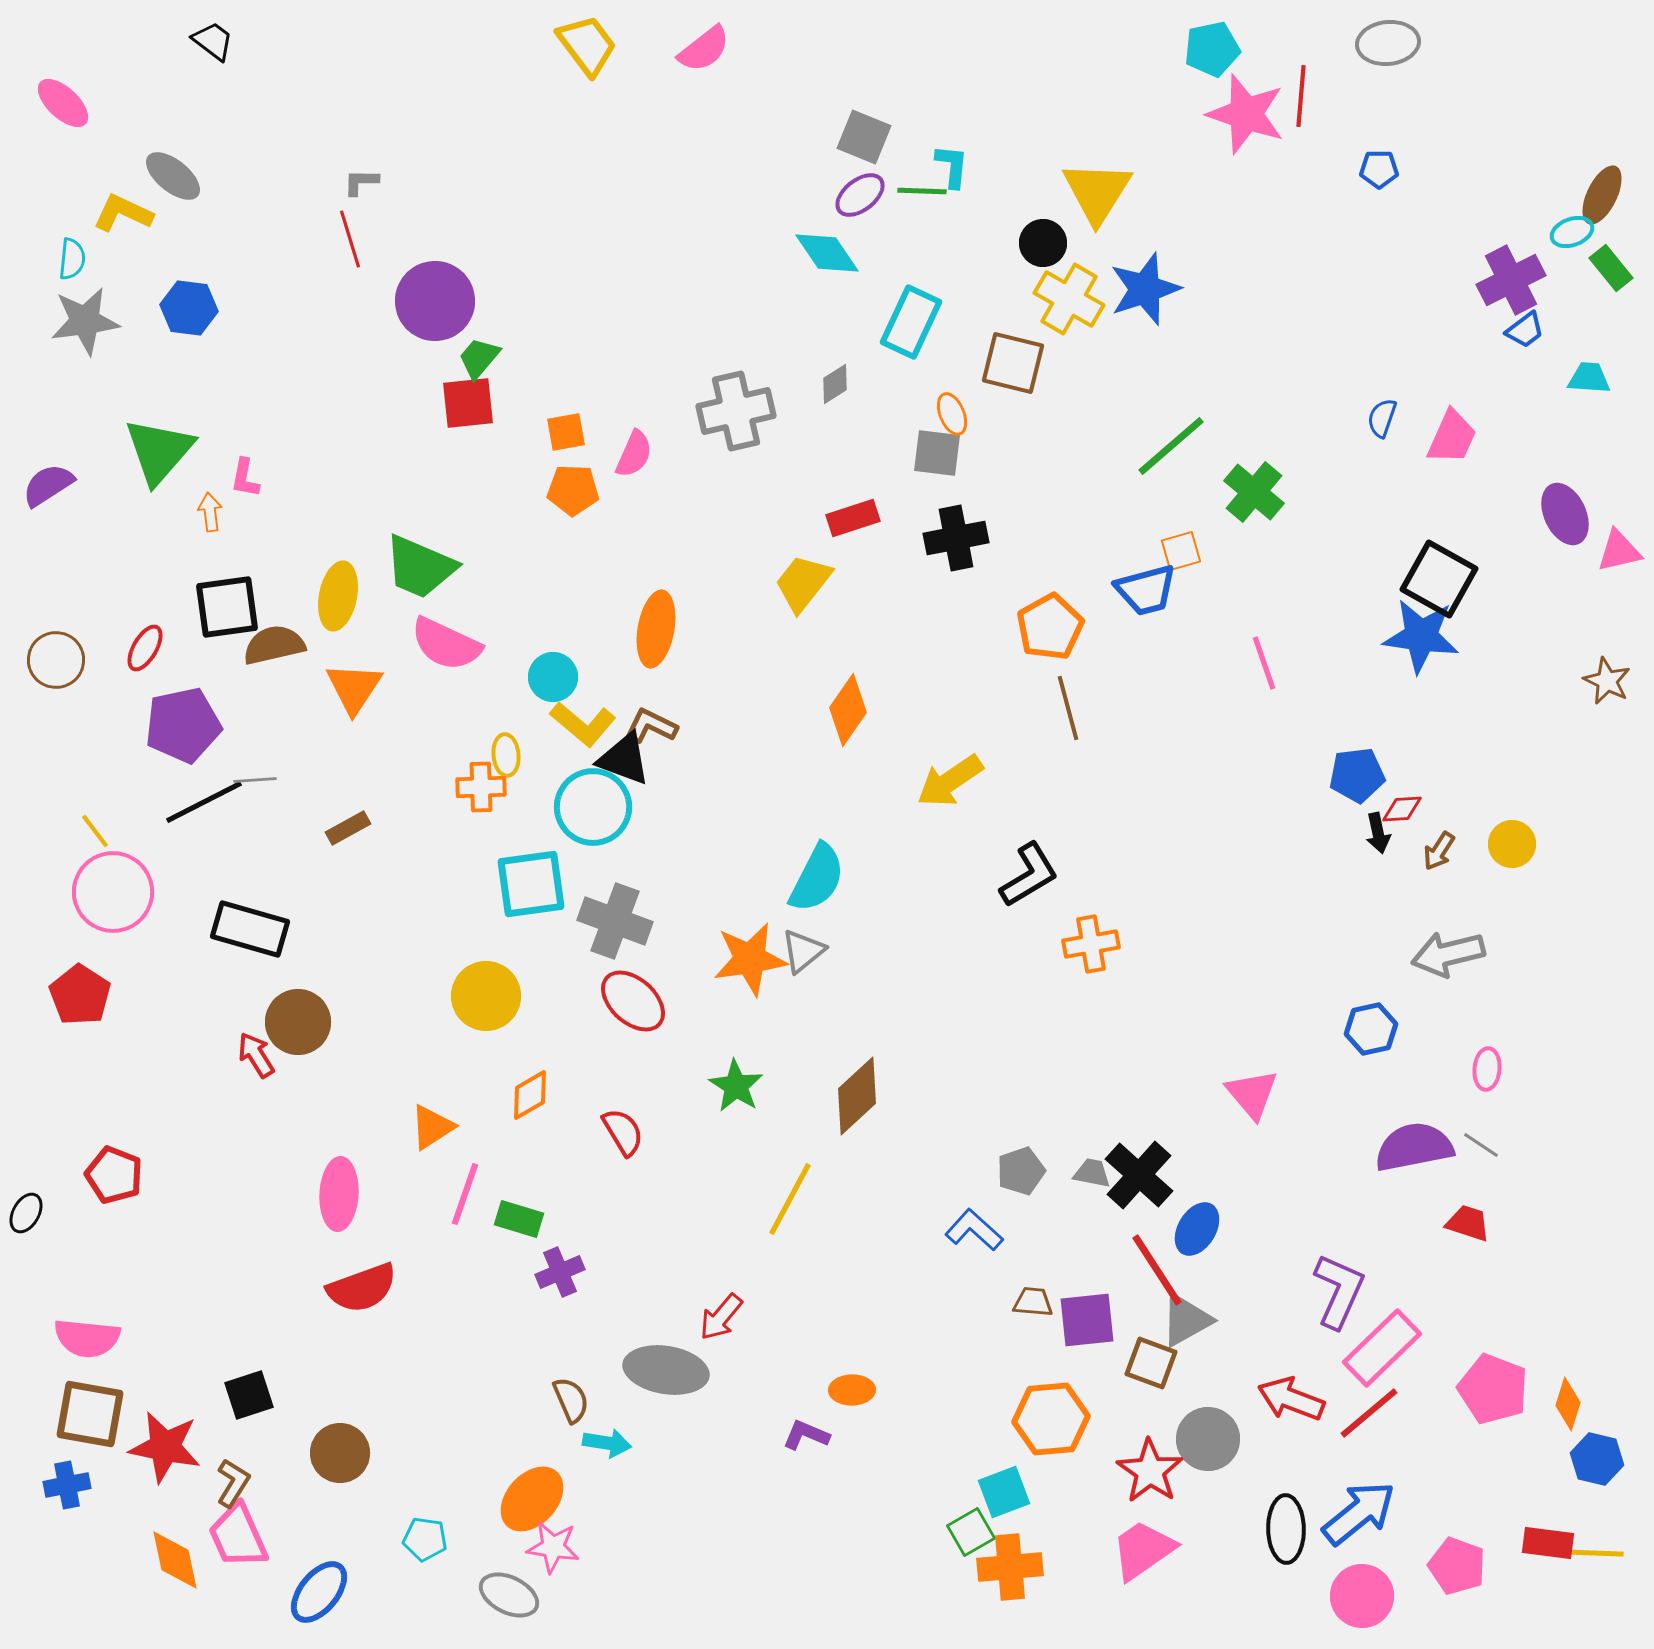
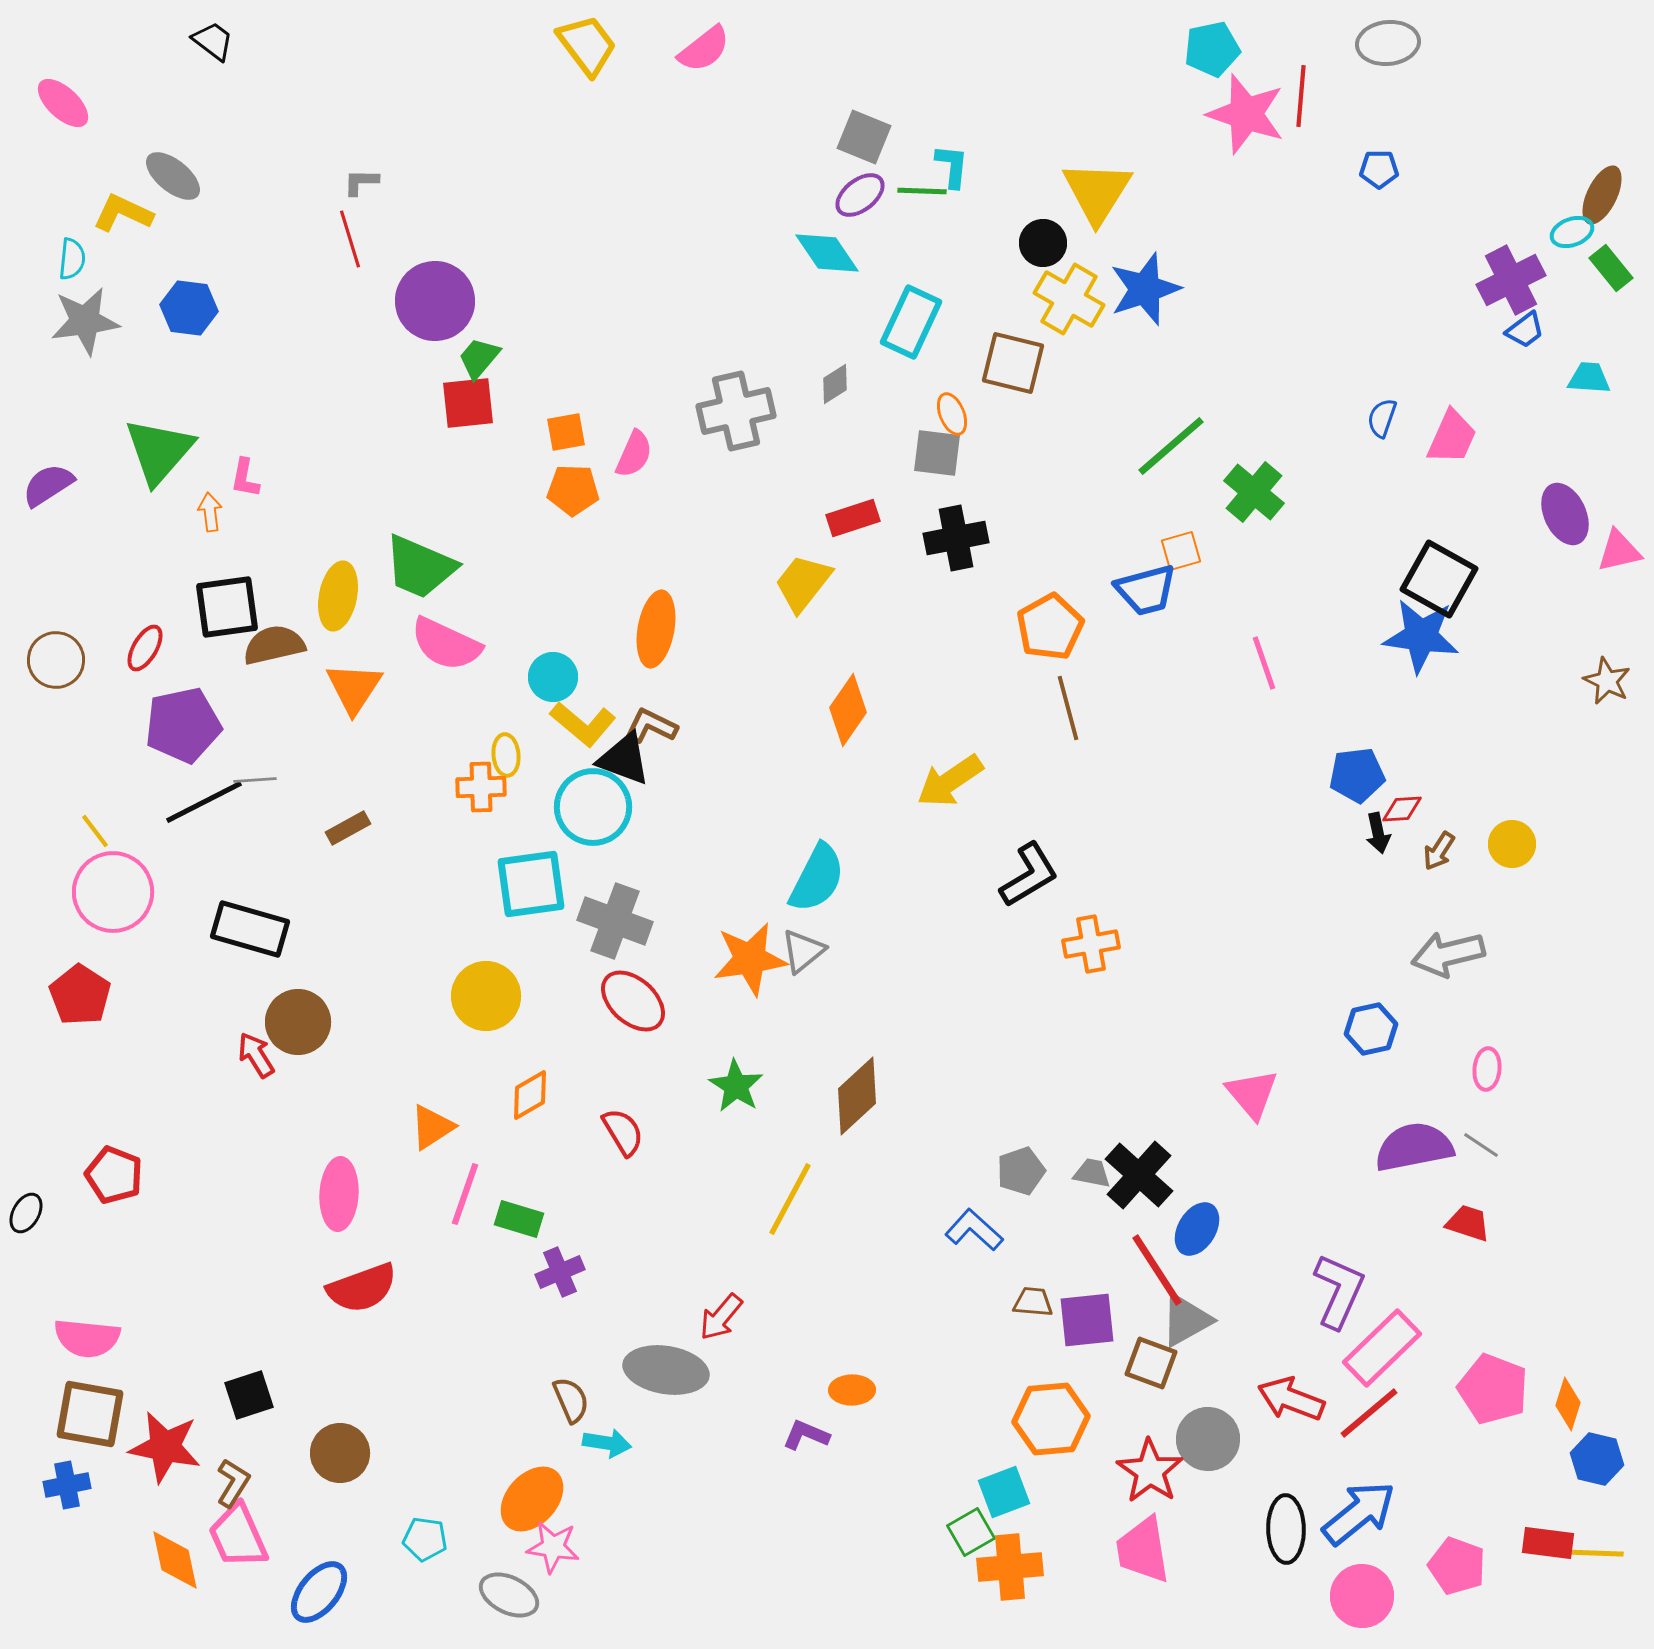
pink trapezoid at (1143, 1550): rotated 64 degrees counterclockwise
